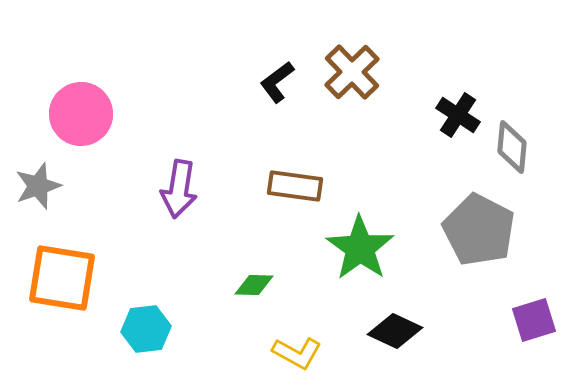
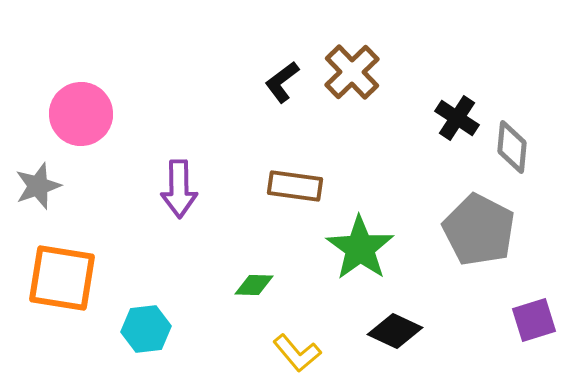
black L-shape: moved 5 px right
black cross: moved 1 px left, 3 px down
purple arrow: rotated 10 degrees counterclockwise
yellow L-shape: rotated 21 degrees clockwise
